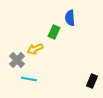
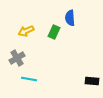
yellow arrow: moved 9 px left, 18 px up
gray cross: moved 2 px up; rotated 14 degrees clockwise
black rectangle: rotated 72 degrees clockwise
